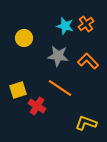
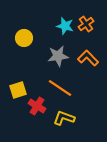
gray star: rotated 15 degrees counterclockwise
orange L-shape: moved 3 px up
yellow L-shape: moved 22 px left, 5 px up
